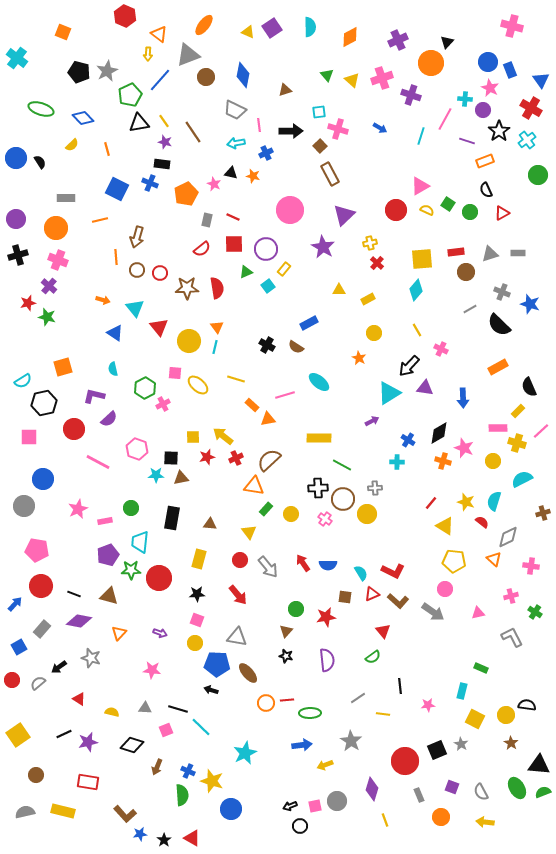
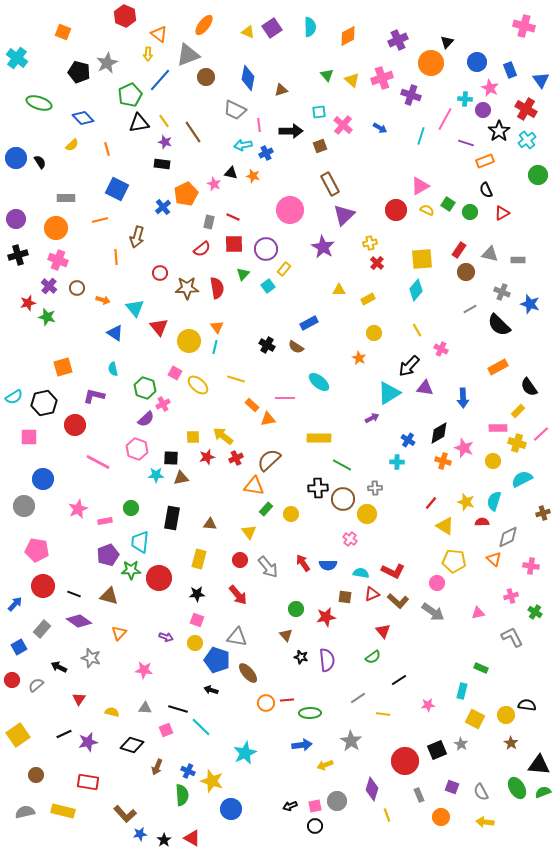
pink cross at (512, 26): moved 12 px right
orange diamond at (350, 37): moved 2 px left, 1 px up
blue circle at (488, 62): moved 11 px left
gray star at (107, 71): moved 8 px up
blue diamond at (243, 75): moved 5 px right, 3 px down
brown triangle at (285, 90): moved 4 px left
red cross at (531, 108): moved 5 px left, 1 px down
green ellipse at (41, 109): moved 2 px left, 6 px up
pink cross at (338, 129): moved 5 px right, 4 px up; rotated 24 degrees clockwise
purple line at (467, 141): moved 1 px left, 2 px down
cyan arrow at (236, 143): moved 7 px right, 2 px down
brown square at (320, 146): rotated 24 degrees clockwise
brown rectangle at (330, 174): moved 10 px down
blue cross at (150, 183): moved 13 px right, 24 px down; rotated 28 degrees clockwise
gray rectangle at (207, 220): moved 2 px right, 2 px down
red rectangle at (456, 252): moved 3 px right, 2 px up; rotated 49 degrees counterclockwise
gray rectangle at (518, 253): moved 7 px down
gray triangle at (490, 254): rotated 30 degrees clockwise
brown circle at (137, 270): moved 60 px left, 18 px down
green triangle at (246, 272): moved 3 px left, 2 px down; rotated 24 degrees counterclockwise
pink square at (175, 373): rotated 24 degrees clockwise
cyan semicircle at (23, 381): moved 9 px left, 16 px down
black semicircle at (529, 387): rotated 12 degrees counterclockwise
green hexagon at (145, 388): rotated 15 degrees counterclockwise
pink line at (285, 395): moved 3 px down; rotated 18 degrees clockwise
purple semicircle at (109, 419): moved 37 px right
purple arrow at (372, 421): moved 3 px up
red circle at (74, 429): moved 1 px right, 4 px up
pink line at (541, 431): moved 3 px down
pink cross at (325, 519): moved 25 px right, 20 px down
red semicircle at (482, 522): rotated 40 degrees counterclockwise
cyan semicircle at (361, 573): rotated 49 degrees counterclockwise
red circle at (41, 586): moved 2 px right
pink circle at (445, 589): moved 8 px left, 6 px up
purple diamond at (79, 621): rotated 25 degrees clockwise
brown triangle at (286, 631): moved 4 px down; rotated 24 degrees counterclockwise
purple arrow at (160, 633): moved 6 px right, 4 px down
black star at (286, 656): moved 15 px right, 1 px down
blue pentagon at (217, 664): moved 4 px up; rotated 15 degrees clockwise
black arrow at (59, 667): rotated 63 degrees clockwise
pink star at (152, 670): moved 8 px left
gray semicircle at (38, 683): moved 2 px left, 2 px down
black line at (400, 686): moved 1 px left, 6 px up; rotated 63 degrees clockwise
red triangle at (79, 699): rotated 32 degrees clockwise
yellow line at (385, 820): moved 2 px right, 5 px up
black circle at (300, 826): moved 15 px right
